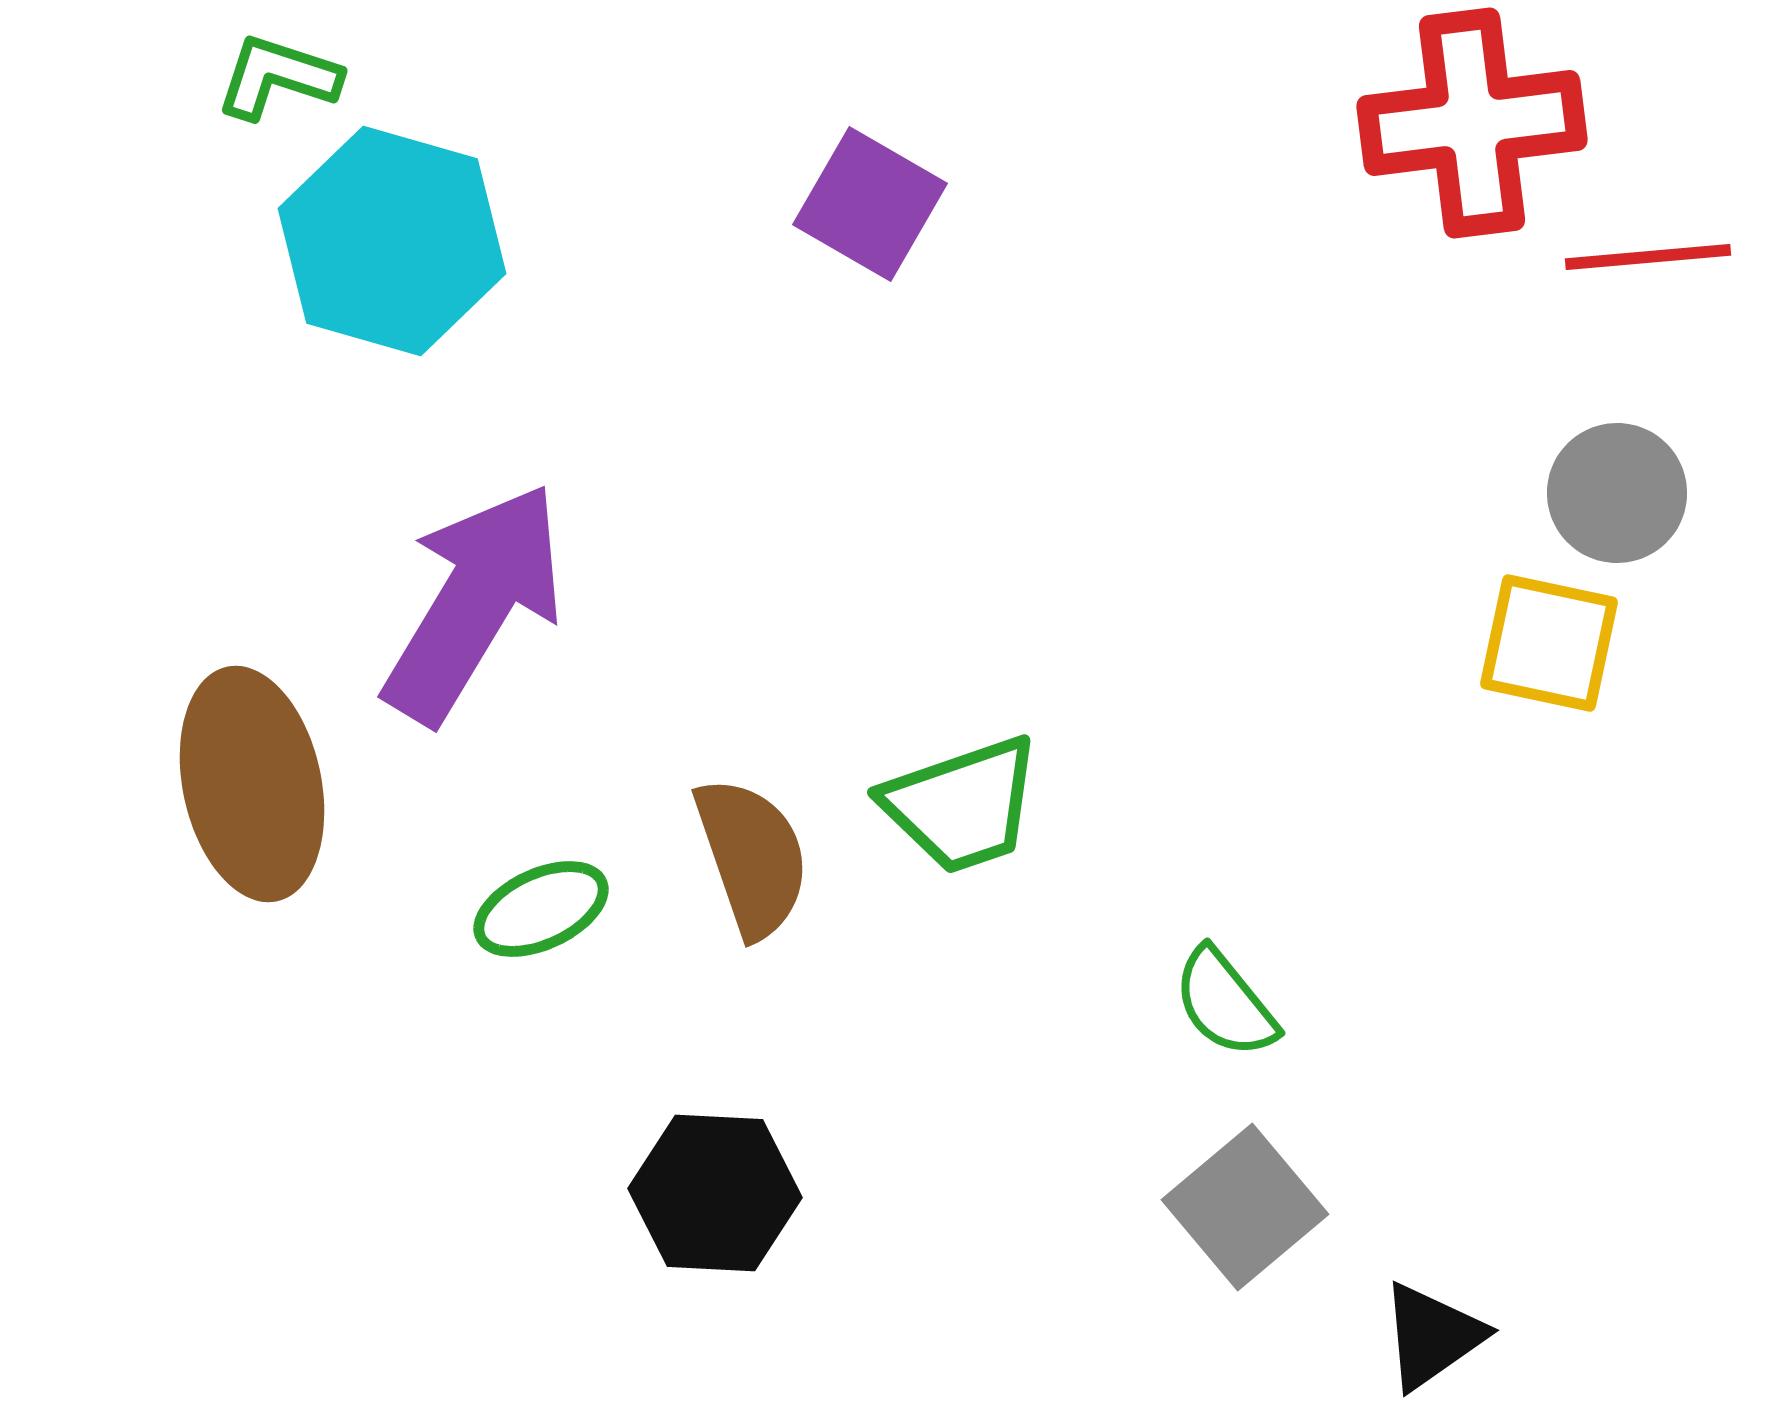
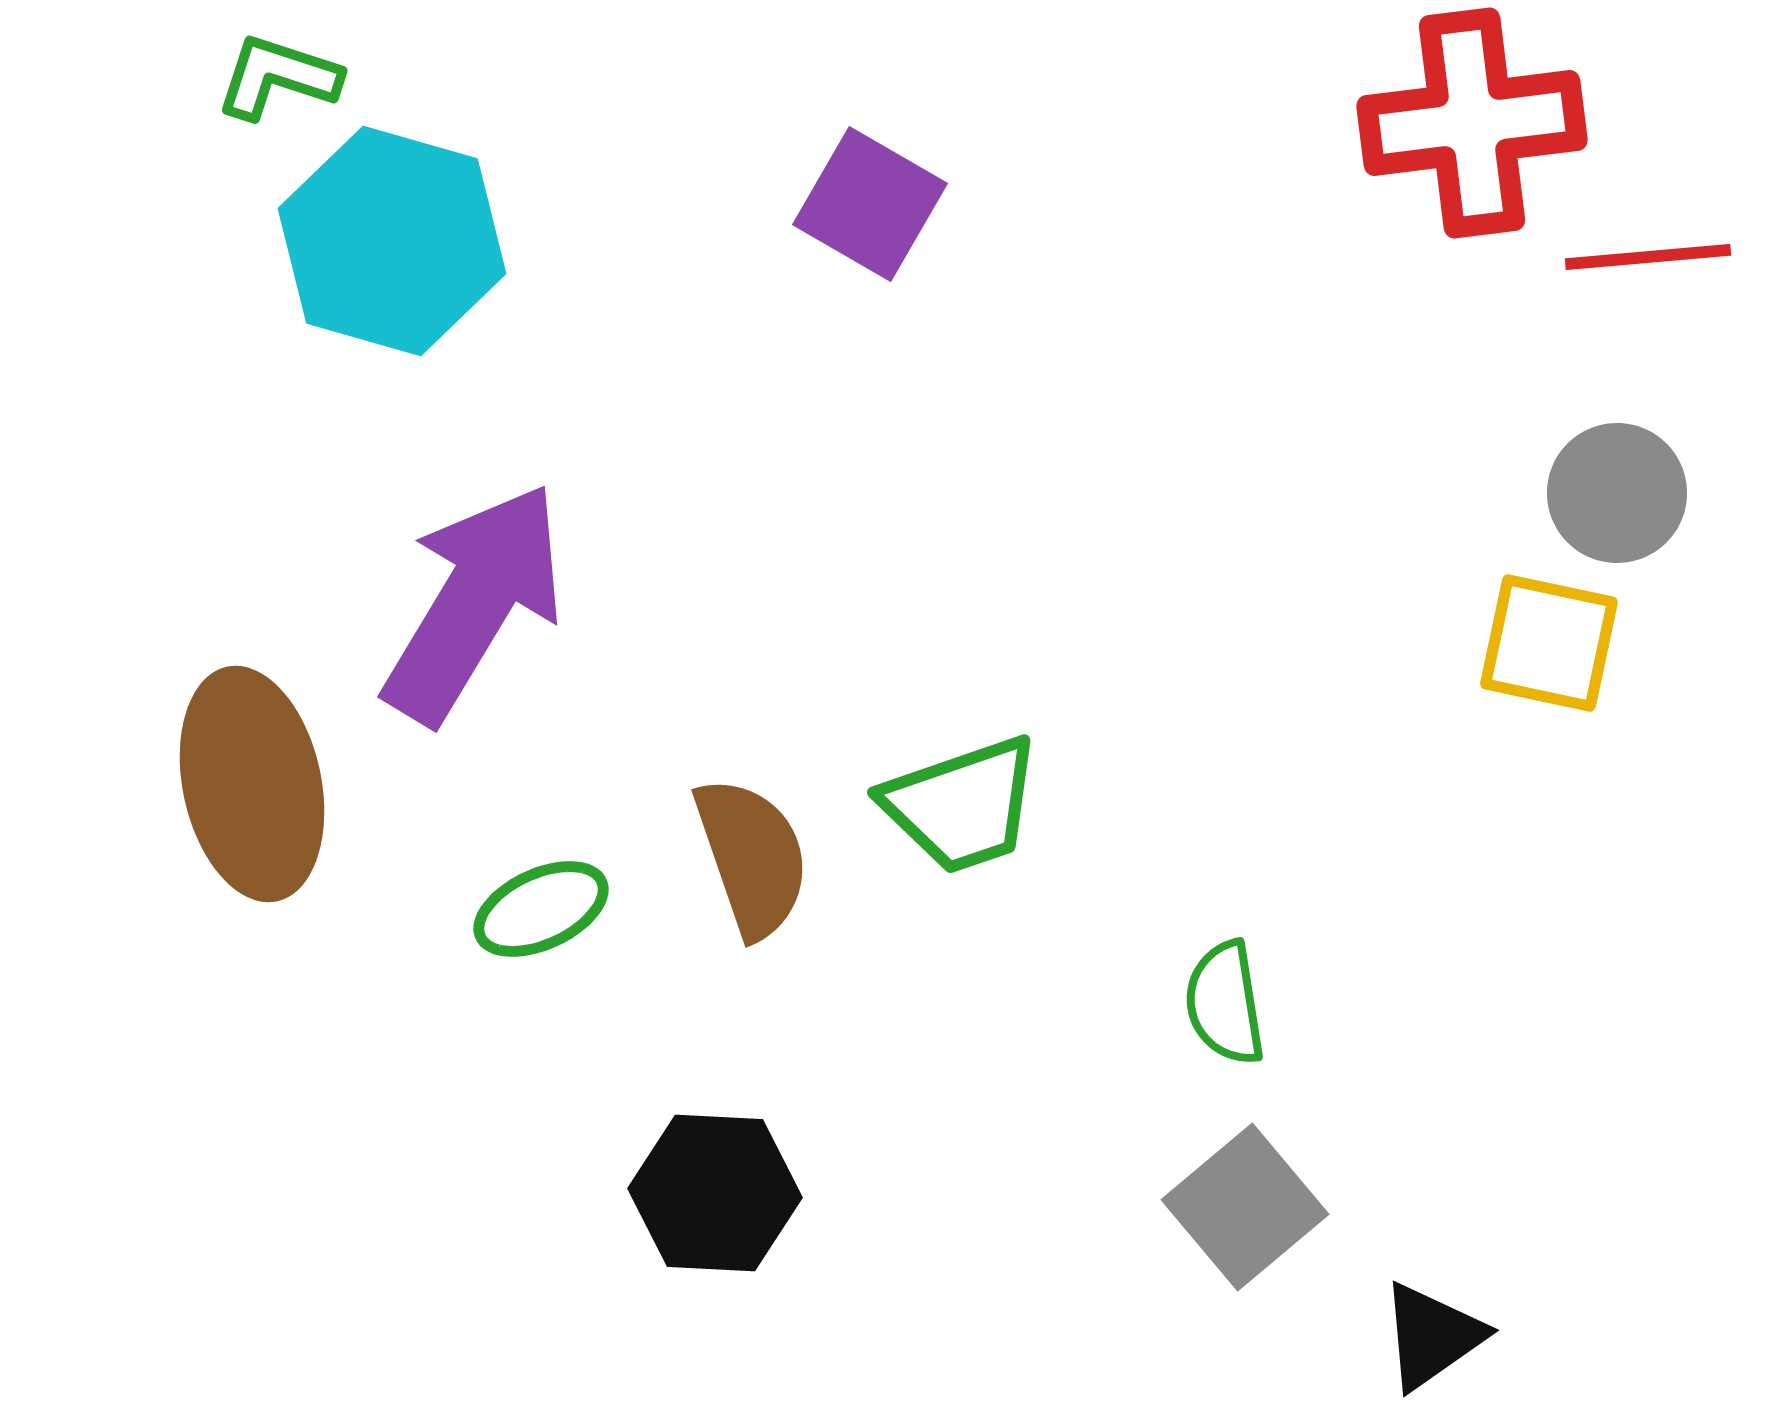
green semicircle: rotated 30 degrees clockwise
